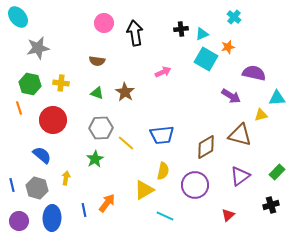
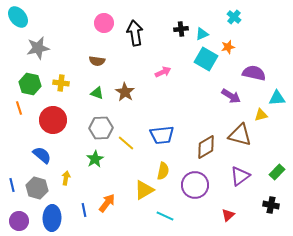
black cross at (271, 205): rotated 28 degrees clockwise
